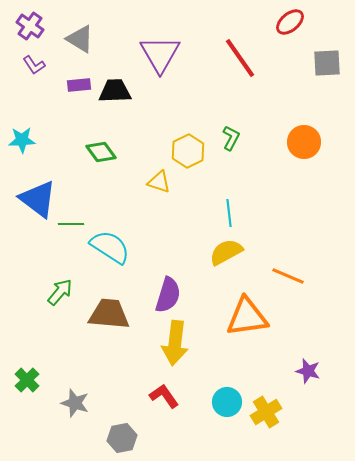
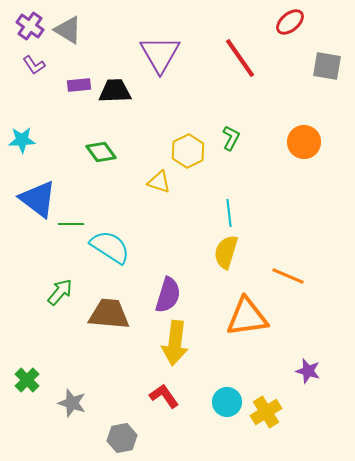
gray triangle: moved 12 px left, 9 px up
gray square: moved 3 px down; rotated 12 degrees clockwise
yellow semicircle: rotated 44 degrees counterclockwise
gray star: moved 3 px left
